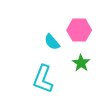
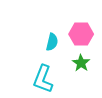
pink hexagon: moved 2 px right, 4 px down
cyan semicircle: rotated 126 degrees counterclockwise
